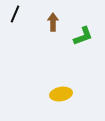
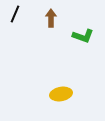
brown arrow: moved 2 px left, 4 px up
green L-shape: rotated 40 degrees clockwise
